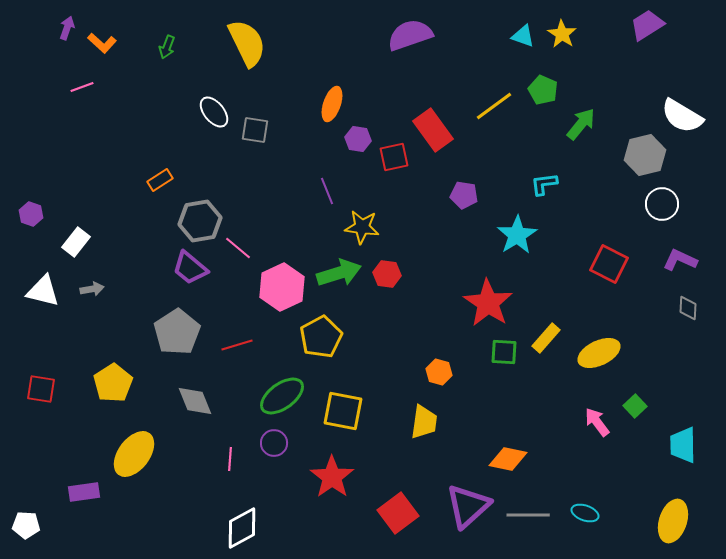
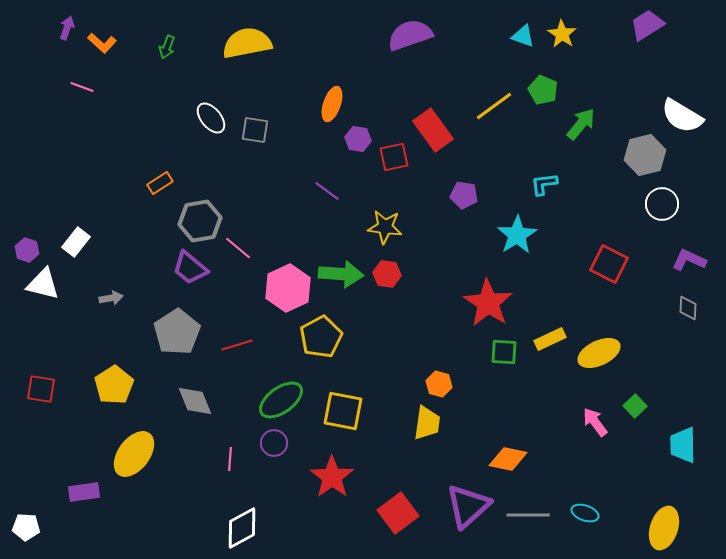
yellow semicircle at (247, 43): rotated 75 degrees counterclockwise
pink line at (82, 87): rotated 40 degrees clockwise
white ellipse at (214, 112): moved 3 px left, 6 px down
orange rectangle at (160, 180): moved 3 px down
purple line at (327, 191): rotated 32 degrees counterclockwise
purple hexagon at (31, 214): moved 4 px left, 36 px down
yellow star at (362, 227): moved 23 px right
purple L-shape at (680, 260): moved 9 px right
green arrow at (339, 273): moved 2 px right, 1 px down; rotated 21 degrees clockwise
pink hexagon at (282, 287): moved 6 px right, 1 px down
gray arrow at (92, 289): moved 19 px right, 9 px down
white triangle at (43, 291): moved 7 px up
yellow rectangle at (546, 338): moved 4 px right, 1 px down; rotated 24 degrees clockwise
orange hexagon at (439, 372): moved 12 px down
yellow pentagon at (113, 383): moved 1 px right, 2 px down
green ellipse at (282, 396): moved 1 px left, 4 px down
yellow trapezoid at (424, 422): moved 3 px right, 1 px down
pink arrow at (597, 422): moved 2 px left
yellow ellipse at (673, 521): moved 9 px left, 7 px down
white pentagon at (26, 525): moved 2 px down
